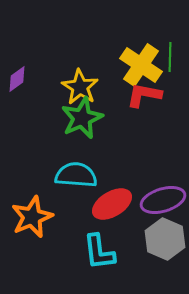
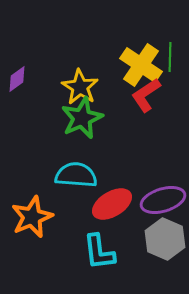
red L-shape: moved 2 px right; rotated 45 degrees counterclockwise
